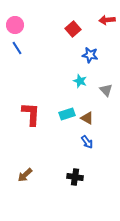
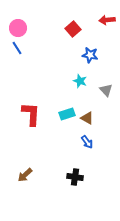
pink circle: moved 3 px right, 3 px down
